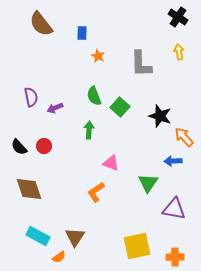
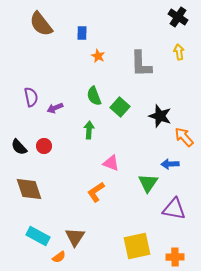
blue arrow: moved 3 px left, 3 px down
